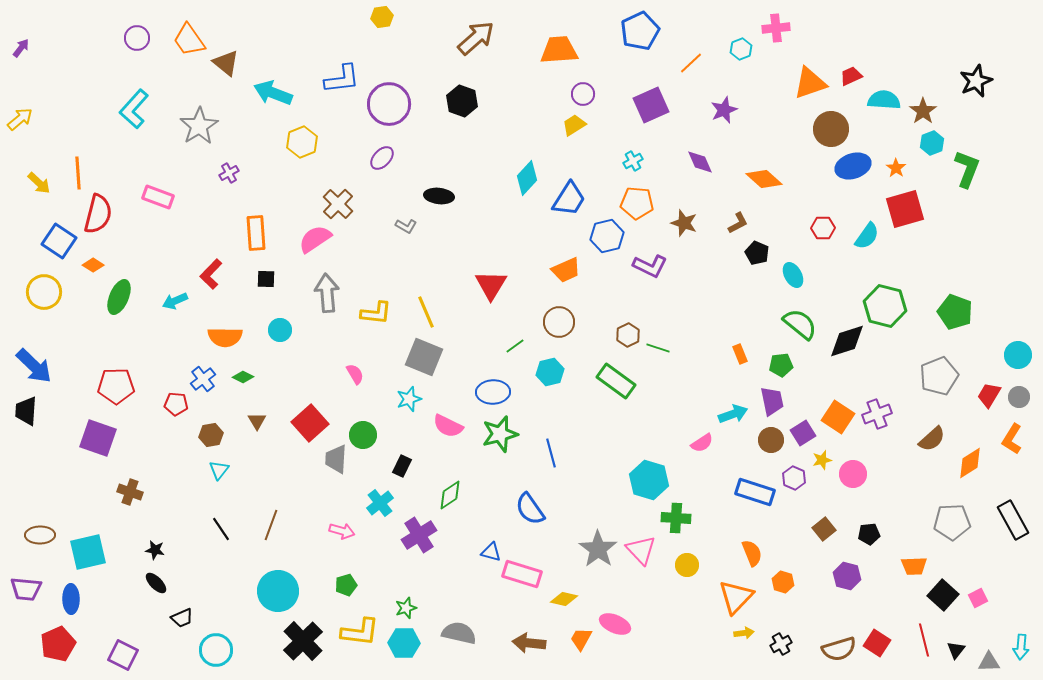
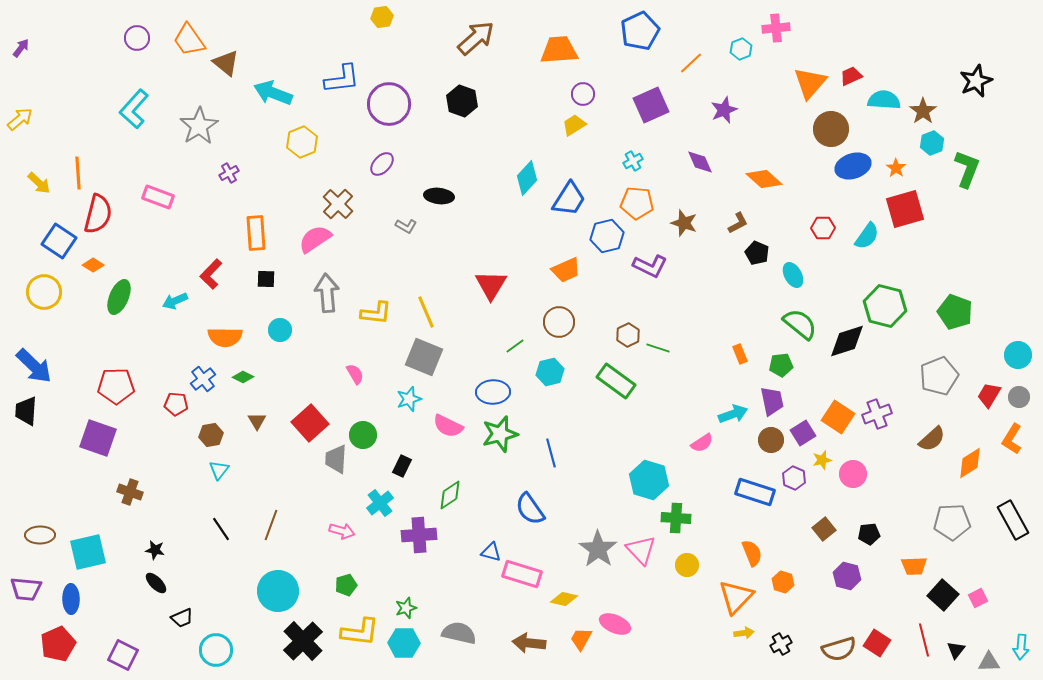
orange triangle at (810, 83): rotated 30 degrees counterclockwise
purple ellipse at (382, 158): moved 6 px down
purple cross at (419, 535): rotated 28 degrees clockwise
